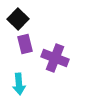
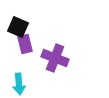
black square: moved 8 px down; rotated 20 degrees counterclockwise
